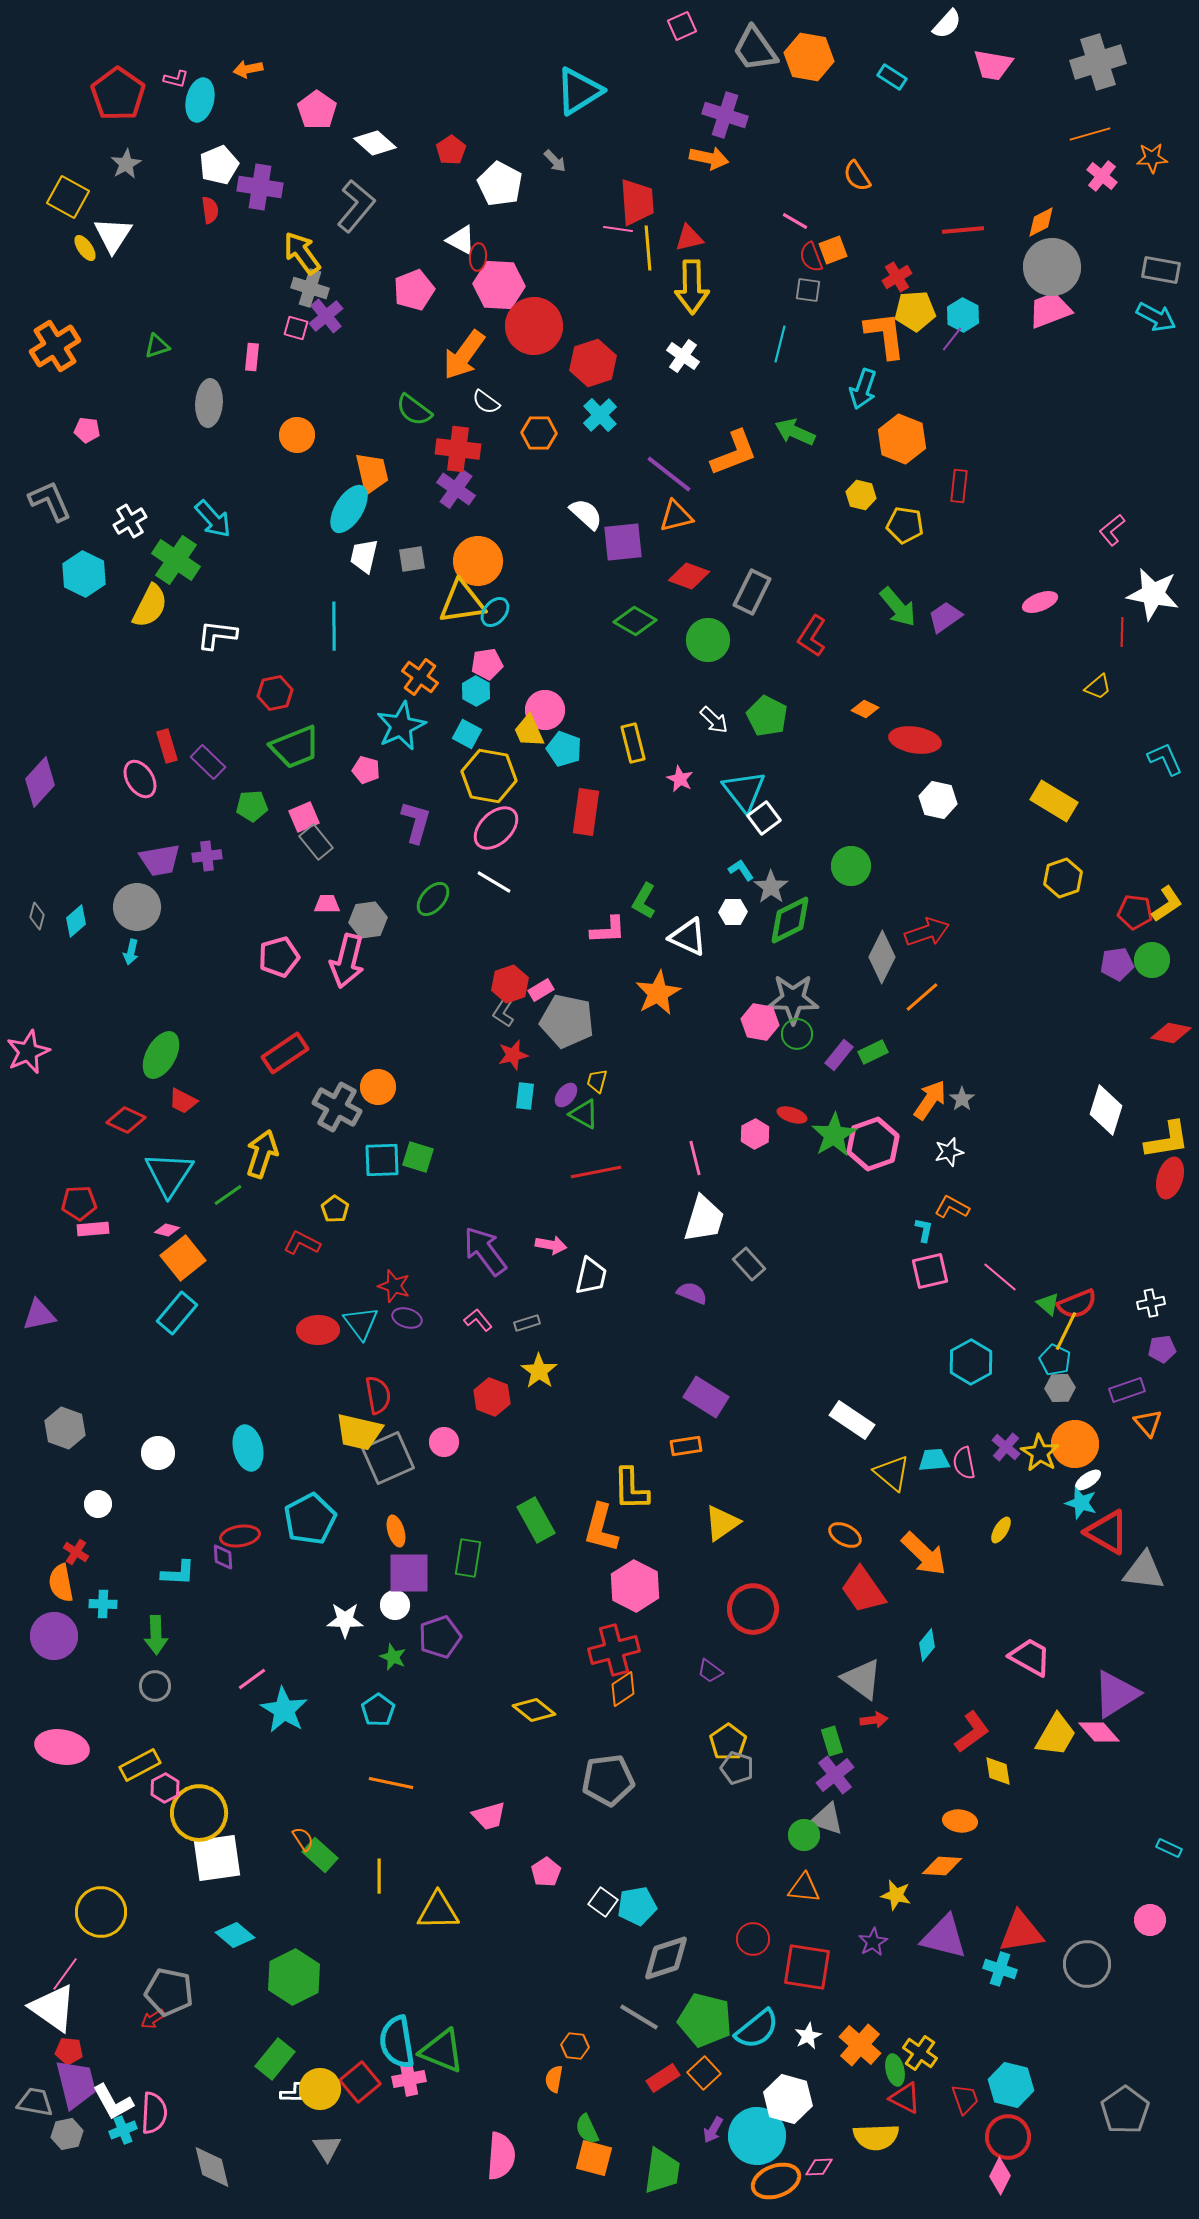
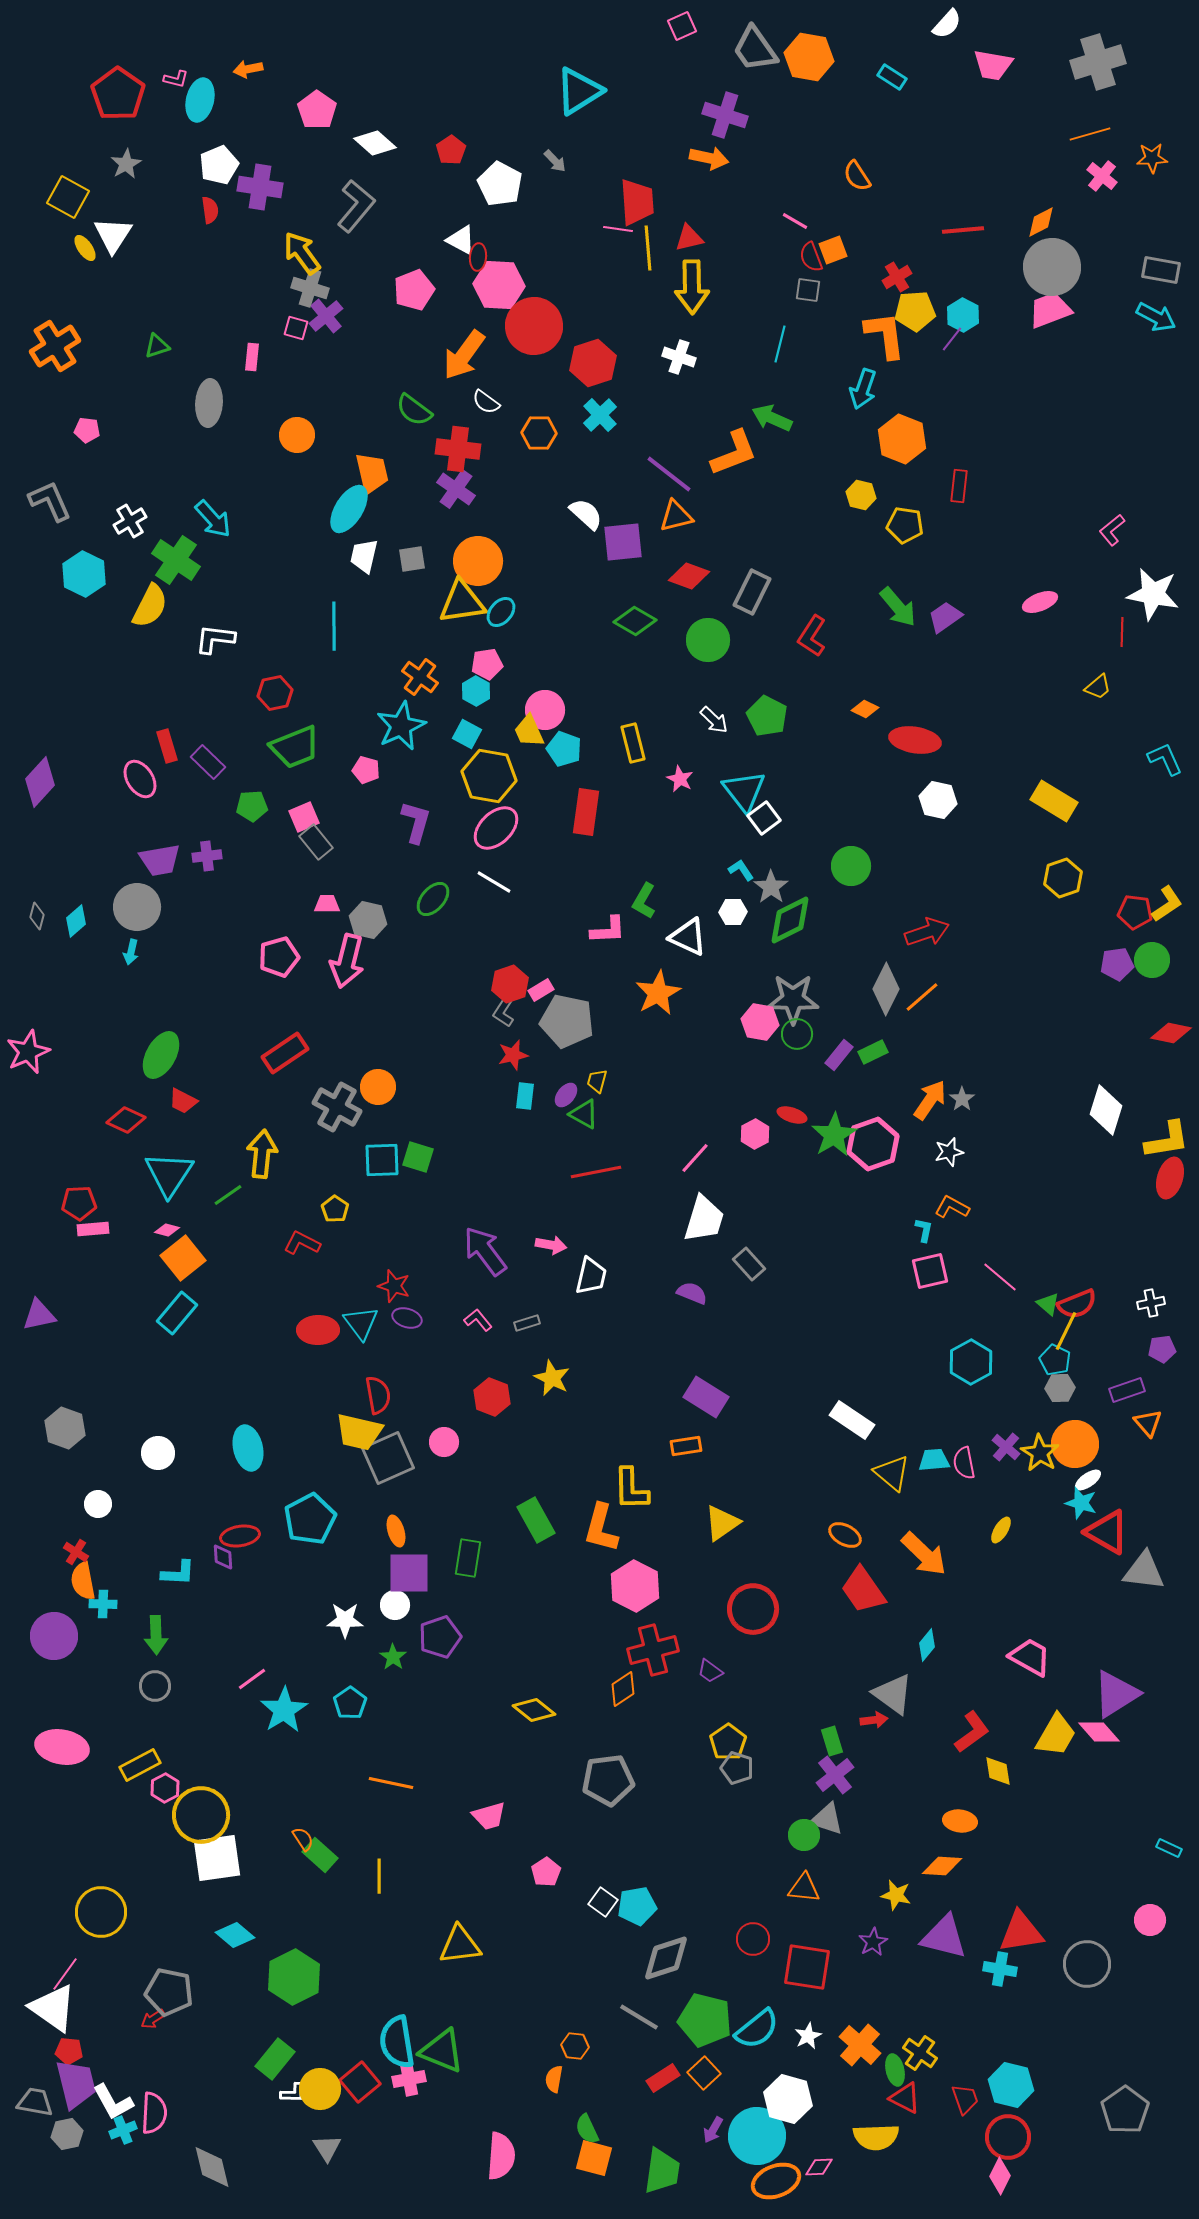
white cross at (683, 356): moved 4 px left, 1 px down; rotated 16 degrees counterclockwise
green arrow at (795, 432): moved 23 px left, 14 px up
cyan ellipse at (495, 612): moved 6 px right
white L-shape at (217, 635): moved 2 px left, 4 px down
gray hexagon at (368, 920): rotated 21 degrees clockwise
gray diamond at (882, 957): moved 4 px right, 32 px down
yellow arrow at (262, 1154): rotated 12 degrees counterclockwise
pink line at (695, 1158): rotated 56 degrees clockwise
yellow star at (539, 1371): moved 13 px right, 7 px down; rotated 9 degrees counterclockwise
orange semicircle at (61, 1583): moved 22 px right, 2 px up
red cross at (614, 1650): moved 39 px right
green star at (393, 1657): rotated 12 degrees clockwise
gray triangle at (862, 1679): moved 31 px right, 15 px down
cyan star at (284, 1710): rotated 9 degrees clockwise
cyan pentagon at (378, 1710): moved 28 px left, 7 px up
yellow circle at (199, 1813): moved 2 px right, 2 px down
yellow triangle at (438, 1911): moved 22 px right, 34 px down; rotated 6 degrees counterclockwise
cyan cross at (1000, 1969): rotated 8 degrees counterclockwise
